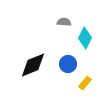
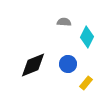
cyan diamond: moved 2 px right, 1 px up
yellow rectangle: moved 1 px right
